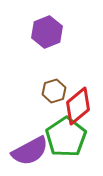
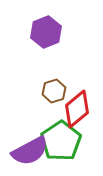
purple hexagon: moved 1 px left
red diamond: moved 1 px left, 3 px down
green pentagon: moved 5 px left, 4 px down
